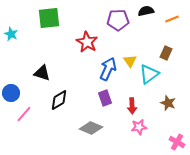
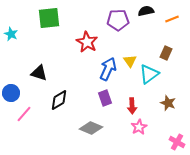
black triangle: moved 3 px left
pink star: rotated 21 degrees counterclockwise
